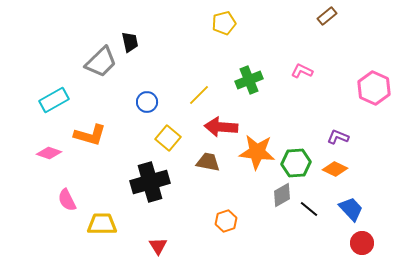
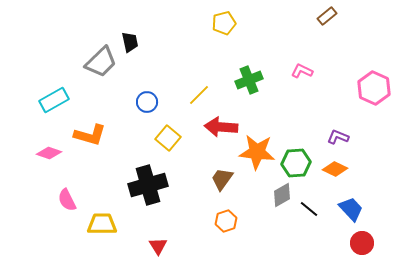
brown trapezoid: moved 14 px right, 17 px down; rotated 65 degrees counterclockwise
black cross: moved 2 px left, 3 px down
